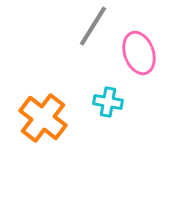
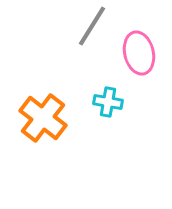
gray line: moved 1 px left
pink ellipse: rotated 6 degrees clockwise
